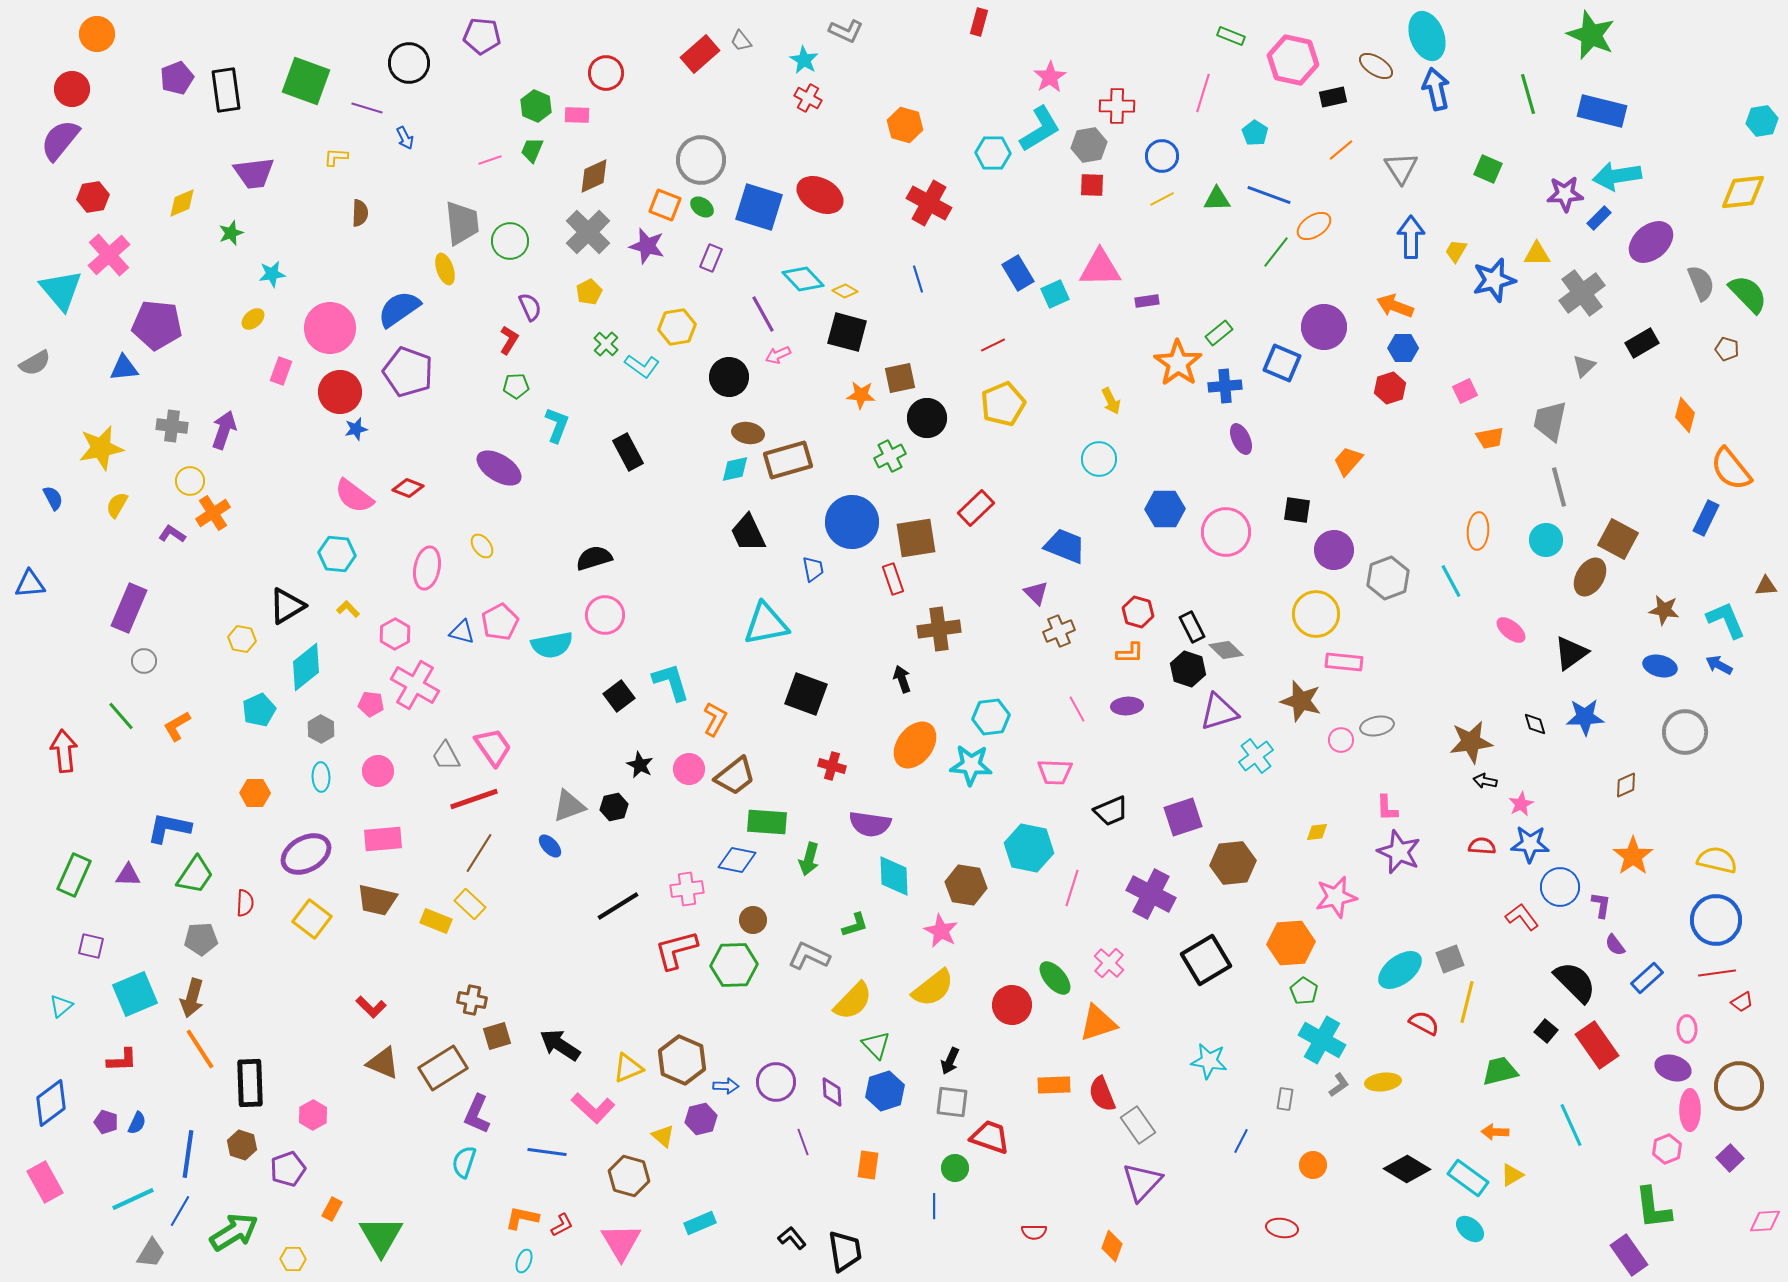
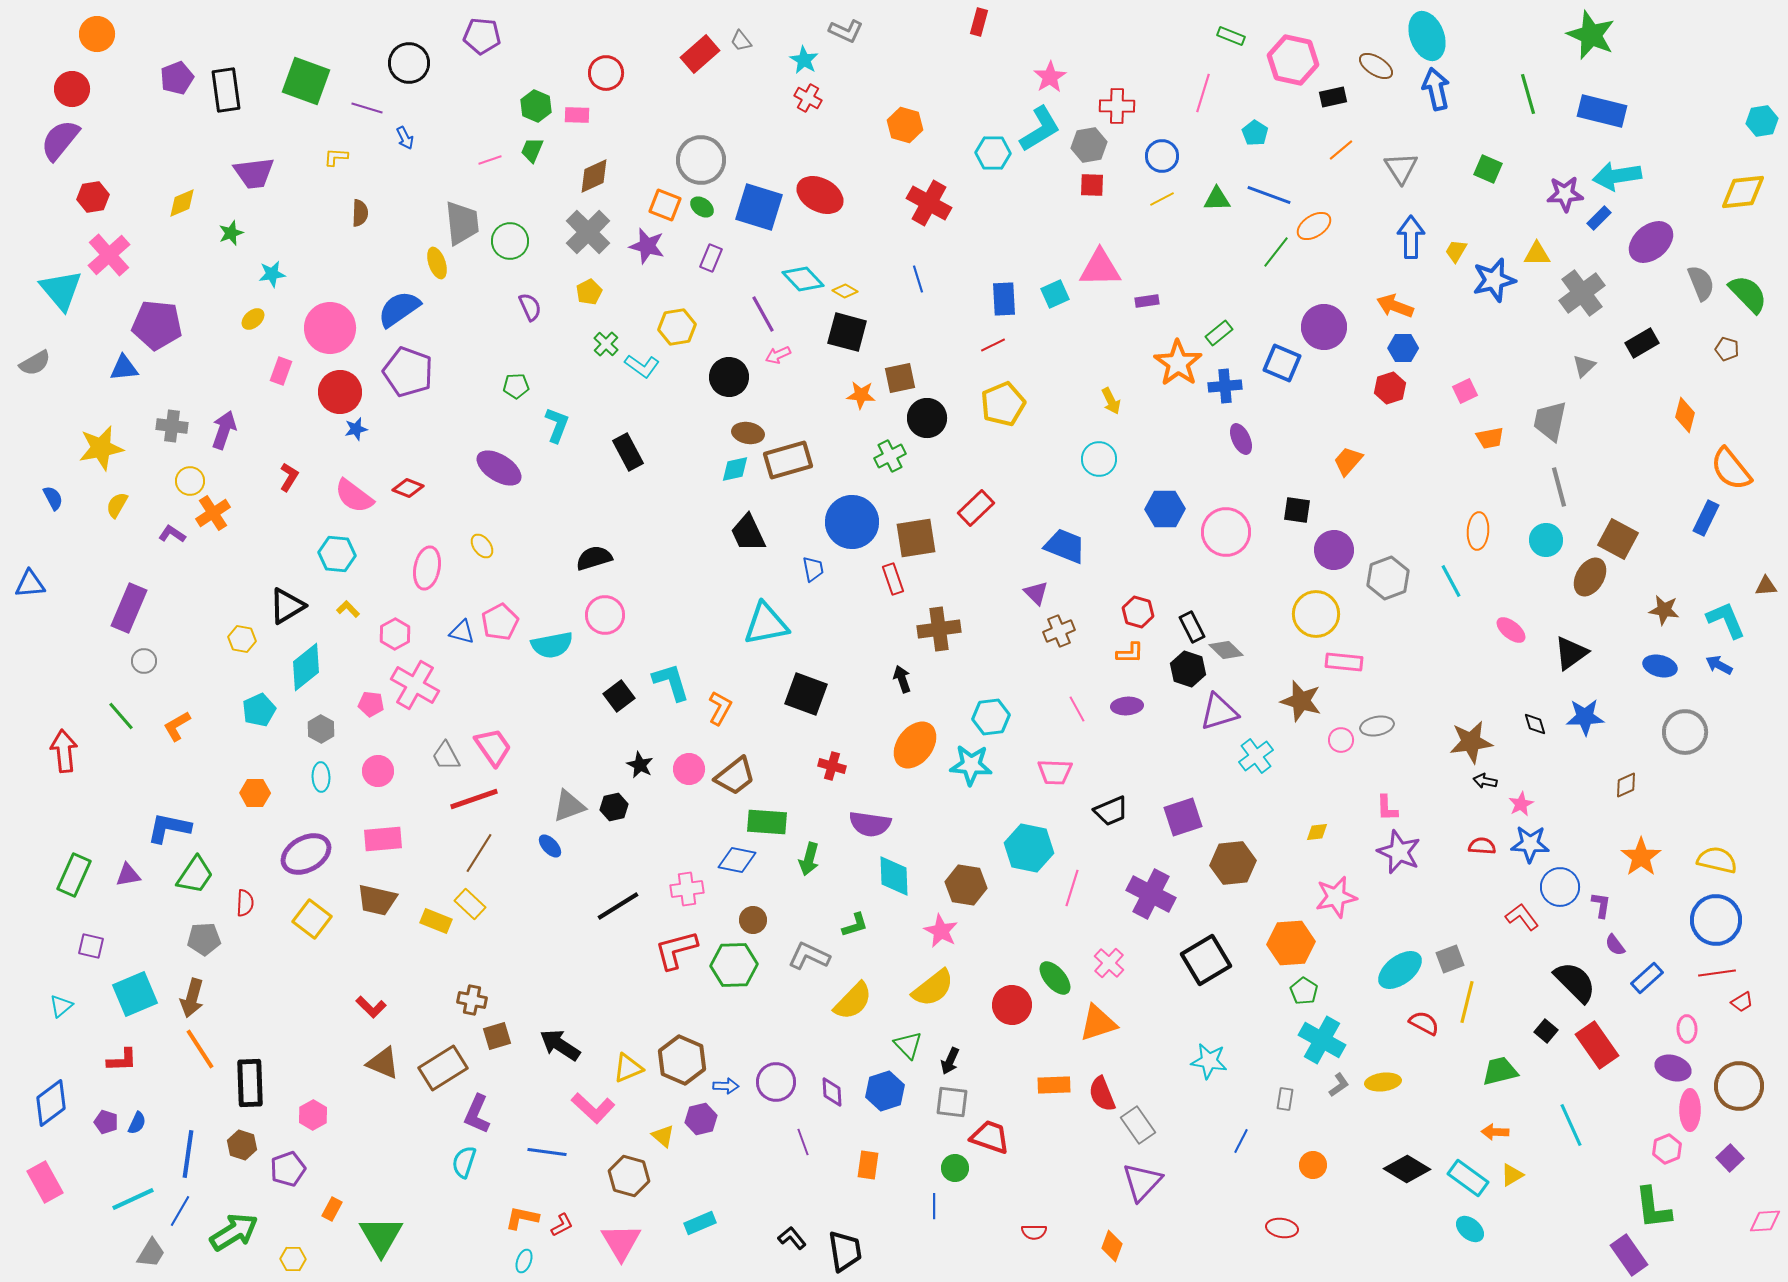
yellow ellipse at (445, 269): moved 8 px left, 6 px up
blue rectangle at (1018, 273): moved 14 px left, 26 px down; rotated 28 degrees clockwise
red L-shape at (509, 340): moved 220 px left, 137 px down
orange L-shape at (715, 719): moved 5 px right, 11 px up
orange star at (1633, 856): moved 8 px right, 1 px down
purple triangle at (128, 875): rotated 12 degrees counterclockwise
gray pentagon at (201, 939): moved 3 px right
green triangle at (876, 1045): moved 32 px right
